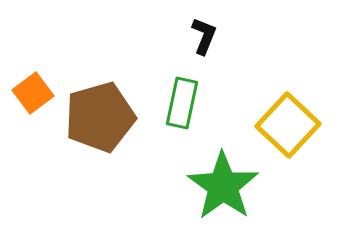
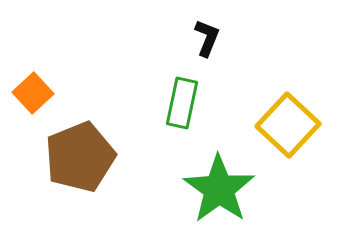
black L-shape: moved 3 px right, 2 px down
orange square: rotated 6 degrees counterclockwise
brown pentagon: moved 20 px left, 40 px down; rotated 6 degrees counterclockwise
green star: moved 4 px left, 3 px down
